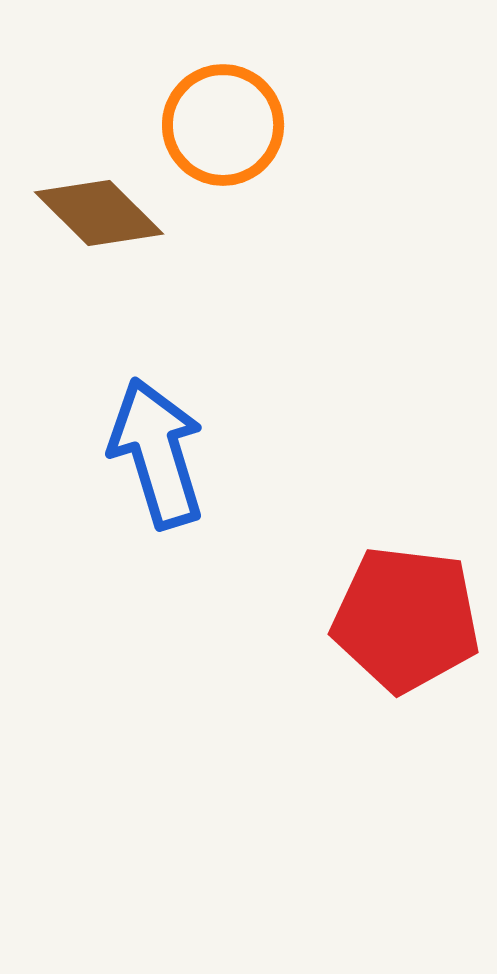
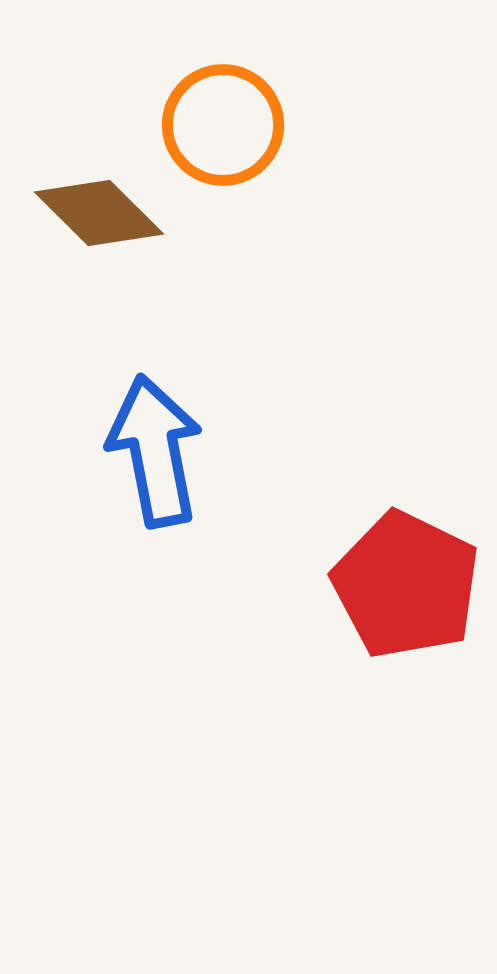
blue arrow: moved 2 px left, 2 px up; rotated 6 degrees clockwise
red pentagon: moved 34 px up; rotated 19 degrees clockwise
